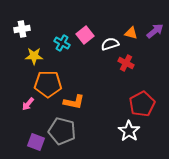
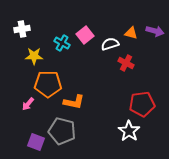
purple arrow: rotated 54 degrees clockwise
red pentagon: rotated 20 degrees clockwise
